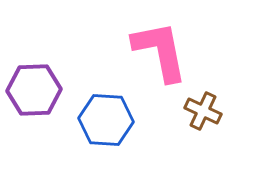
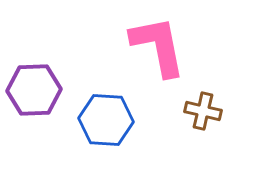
pink L-shape: moved 2 px left, 5 px up
brown cross: rotated 12 degrees counterclockwise
